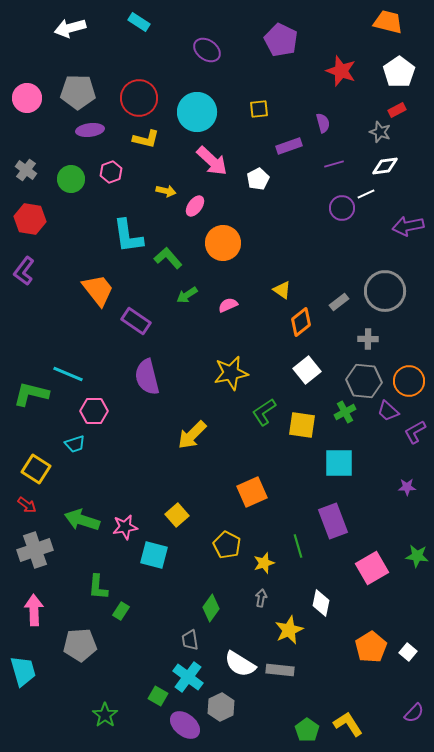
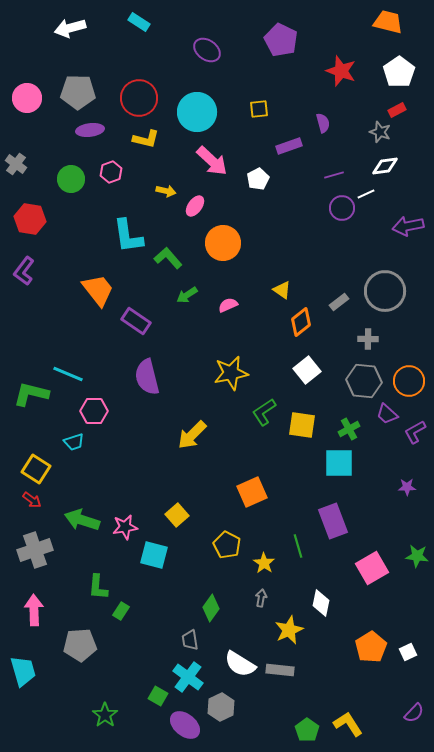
purple line at (334, 164): moved 11 px down
gray cross at (26, 170): moved 10 px left, 6 px up
purple trapezoid at (388, 411): moved 1 px left, 3 px down
green cross at (345, 412): moved 4 px right, 17 px down
cyan trapezoid at (75, 444): moved 1 px left, 2 px up
red arrow at (27, 505): moved 5 px right, 5 px up
yellow star at (264, 563): rotated 20 degrees counterclockwise
white square at (408, 652): rotated 24 degrees clockwise
